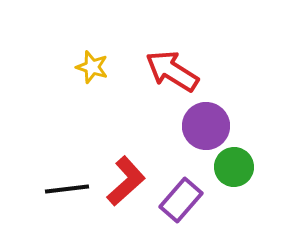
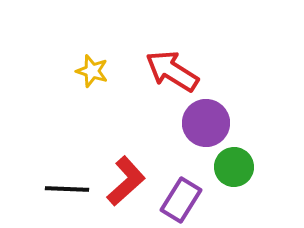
yellow star: moved 4 px down
purple circle: moved 3 px up
black line: rotated 9 degrees clockwise
purple rectangle: rotated 9 degrees counterclockwise
